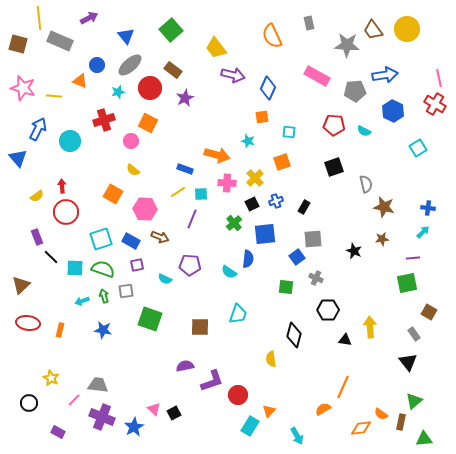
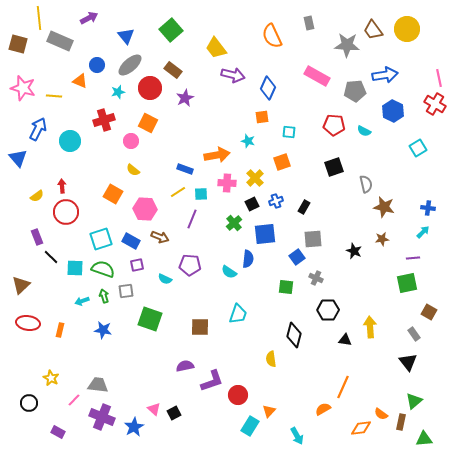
orange arrow at (217, 155): rotated 25 degrees counterclockwise
